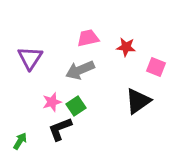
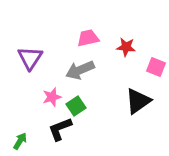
pink star: moved 5 px up
